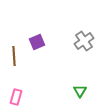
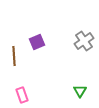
pink rectangle: moved 6 px right, 2 px up; rotated 35 degrees counterclockwise
